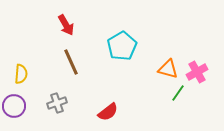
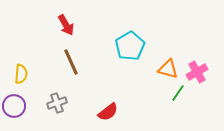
cyan pentagon: moved 8 px right
